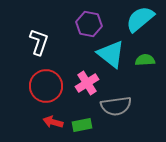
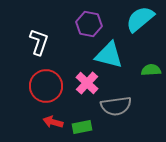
cyan triangle: moved 2 px left, 1 px down; rotated 24 degrees counterclockwise
green semicircle: moved 6 px right, 10 px down
pink cross: rotated 15 degrees counterclockwise
green rectangle: moved 2 px down
